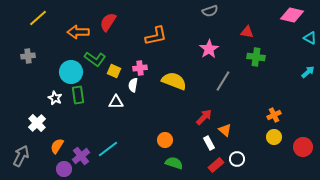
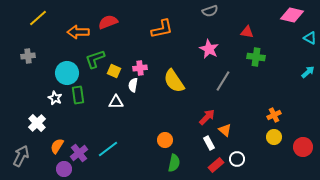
red semicircle: rotated 36 degrees clockwise
orange L-shape: moved 6 px right, 7 px up
pink star: rotated 12 degrees counterclockwise
green L-shape: rotated 125 degrees clockwise
cyan circle: moved 4 px left, 1 px down
yellow semicircle: rotated 145 degrees counterclockwise
red arrow: moved 3 px right
purple cross: moved 2 px left, 3 px up
green semicircle: rotated 84 degrees clockwise
